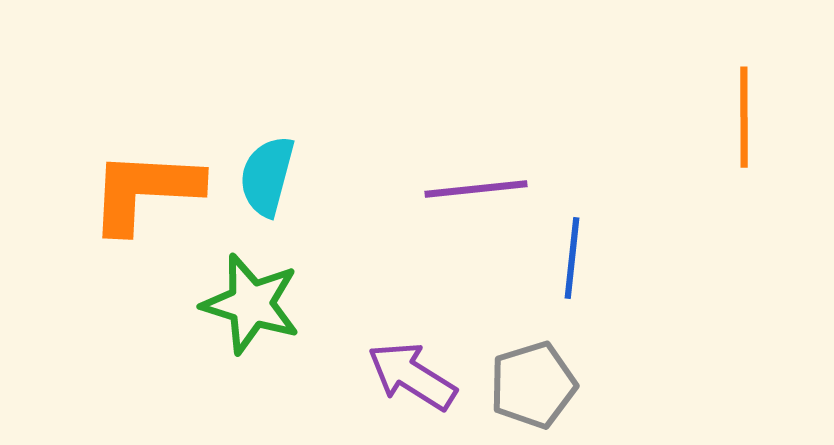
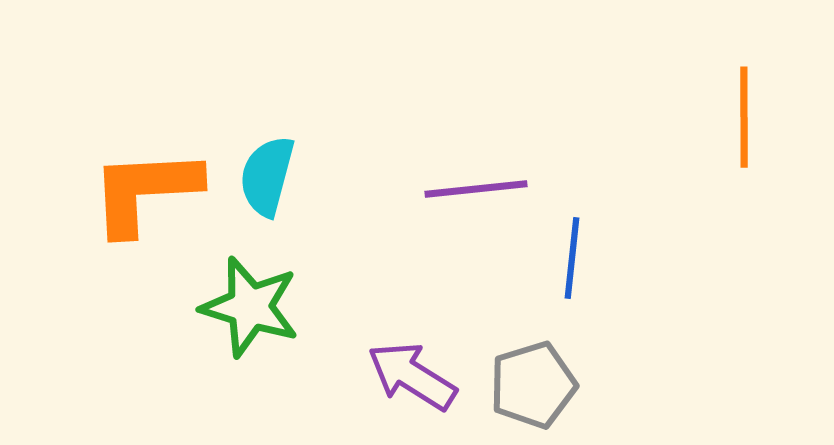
orange L-shape: rotated 6 degrees counterclockwise
green star: moved 1 px left, 3 px down
